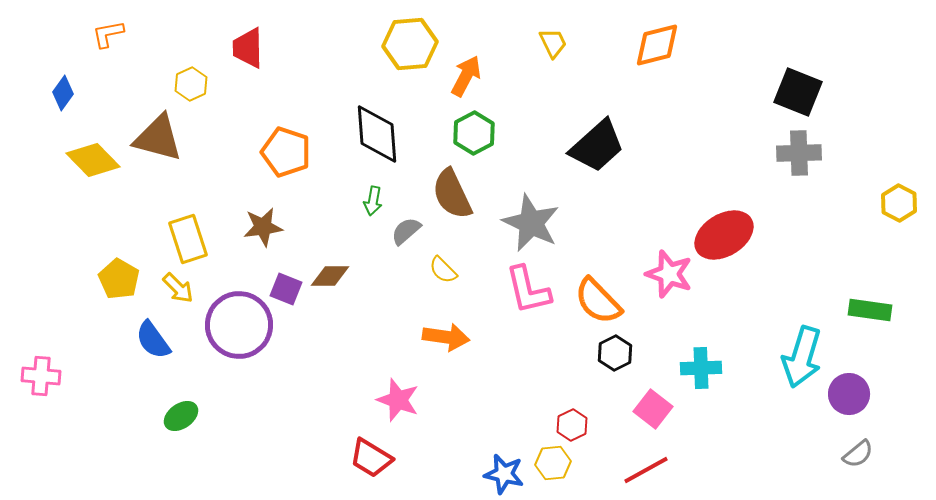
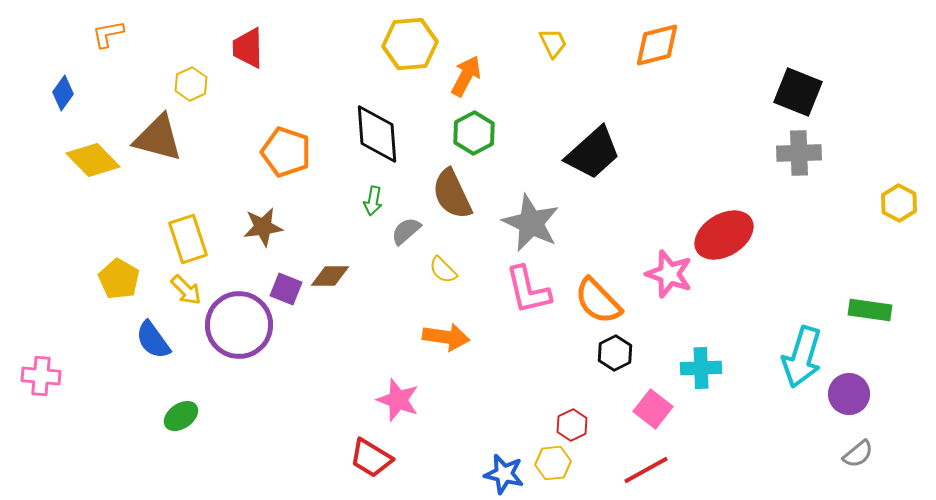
black trapezoid at (597, 146): moved 4 px left, 7 px down
yellow arrow at (178, 288): moved 8 px right, 2 px down
